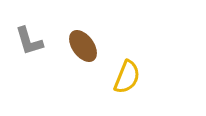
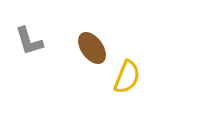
brown ellipse: moved 9 px right, 2 px down
